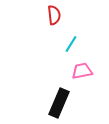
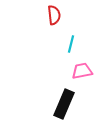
cyan line: rotated 18 degrees counterclockwise
black rectangle: moved 5 px right, 1 px down
